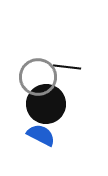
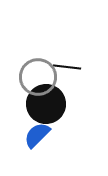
blue semicircle: moved 4 px left; rotated 72 degrees counterclockwise
